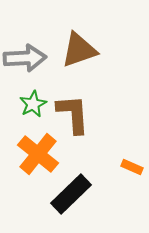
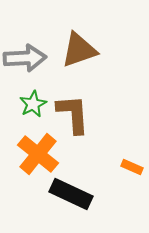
black rectangle: rotated 69 degrees clockwise
